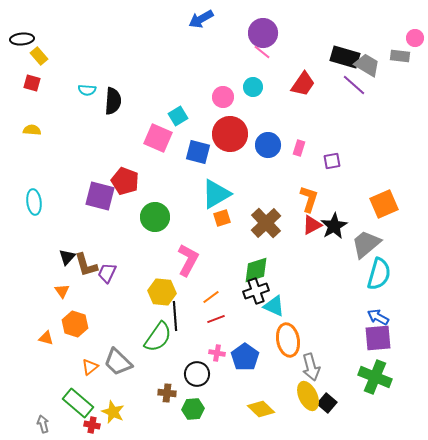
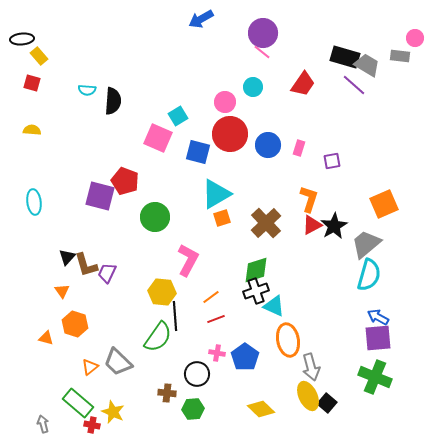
pink circle at (223, 97): moved 2 px right, 5 px down
cyan semicircle at (379, 274): moved 10 px left, 1 px down
